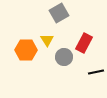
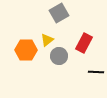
yellow triangle: rotated 24 degrees clockwise
gray circle: moved 5 px left, 1 px up
black line: rotated 14 degrees clockwise
